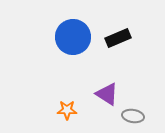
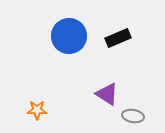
blue circle: moved 4 px left, 1 px up
orange star: moved 30 px left
